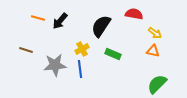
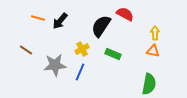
red semicircle: moved 9 px left; rotated 18 degrees clockwise
yellow arrow: rotated 128 degrees counterclockwise
brown line: rotated 16 degrees clockwise
blue line: moved 3 px down; rotated 30 degrees clockwise
green semicircle: moved 8 px left; rotated 145 degrees clockwise
